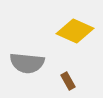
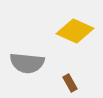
brown rectangle: moved 2 px right, 2 px down
